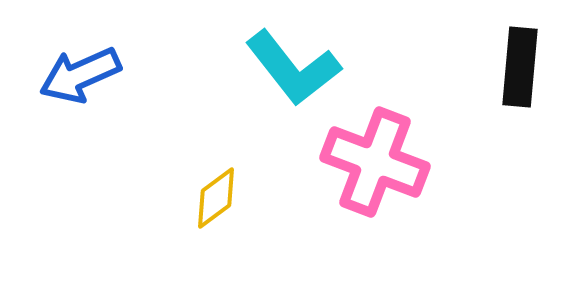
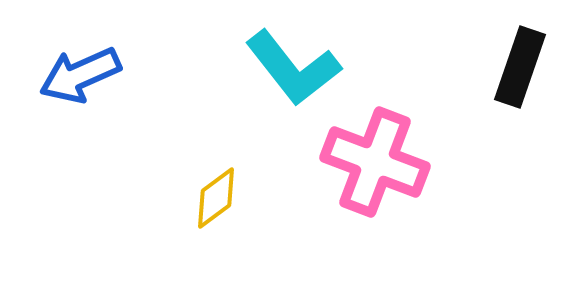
black rectangle: rotated 14 degrees clockwise
